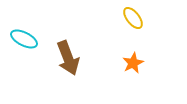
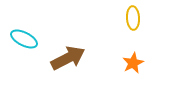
yellow ellipse: rotated 35 degrees clockwise
brown arrow: rotated 96 degrees counterclockwise
